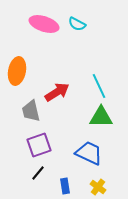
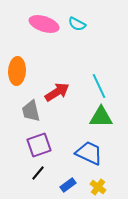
orange ellipse: rotated 8 degrees counterclockwise
blue rectangle: moved 3 px right, 1 px up; rotated 63 degrees clockwise
